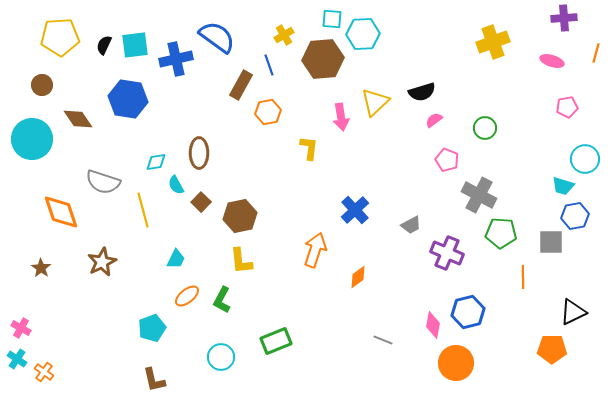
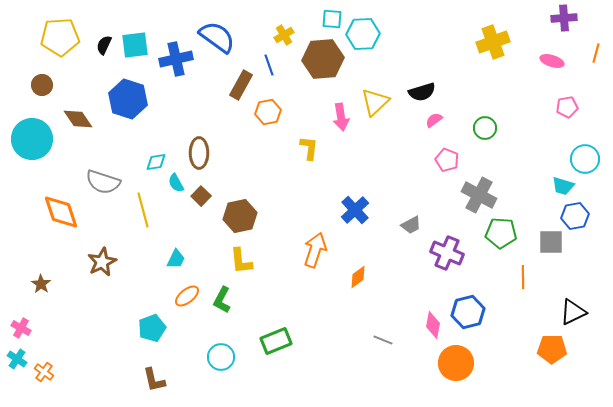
blue hexagon at (128, 99): rotated 9 degrees clockwise
cyan semicircle at (176, 185): moved 2 px up
brown square at (201, 202): moved 6 px up
brown star at (41, 268): moved 16 px down
